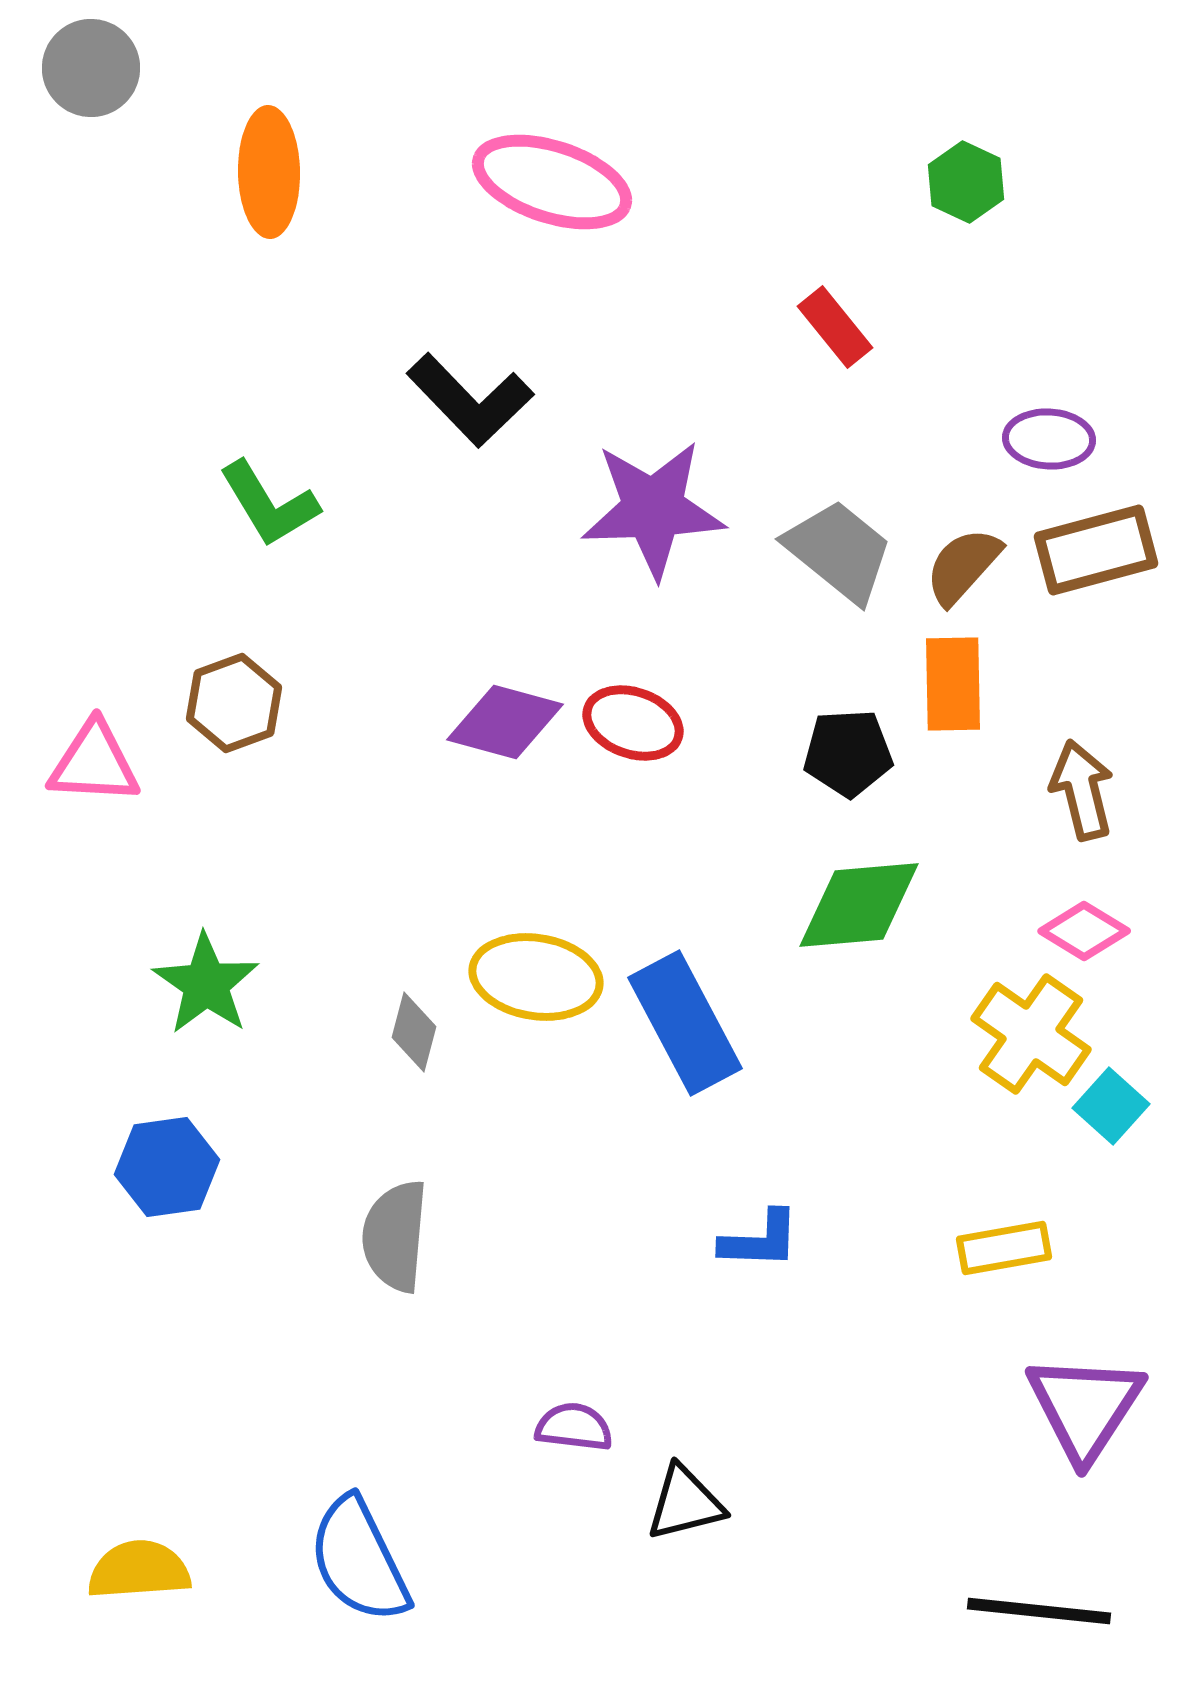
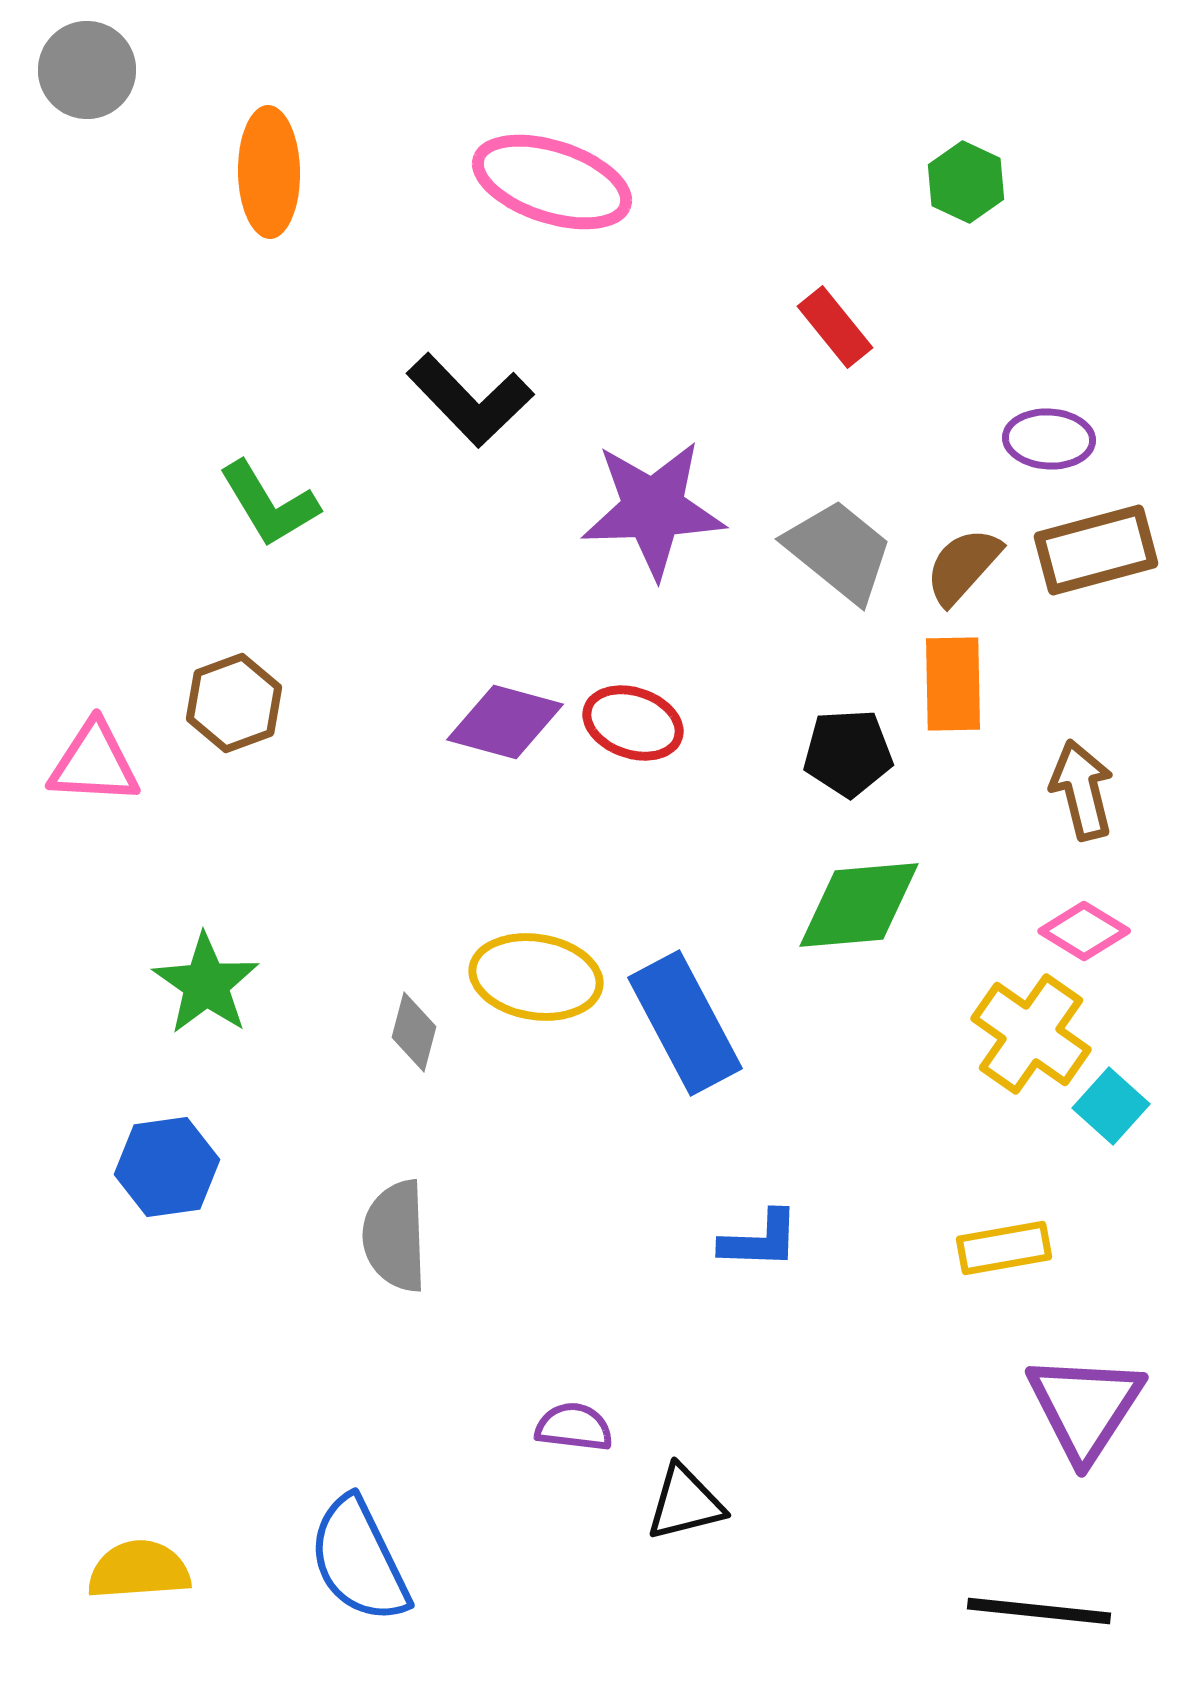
gray circle: moved 4 px left, 2 px down
gray semicircle: rotated 7 degrees counterclockwise
